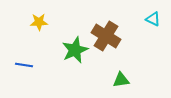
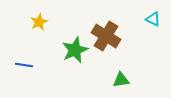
yellow star: rotated 24 degrees counterclockwise
